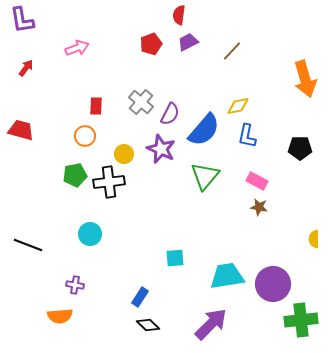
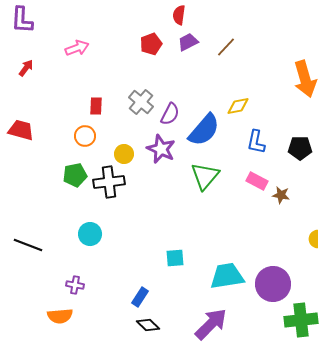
purple L-shape: rotated 12 degrees clockwise
brown line: moved 6 px left, 4 px up
blue L-shape: moved 9 px right, 6 px down
brown star: moved 22 px right, 12 px up
